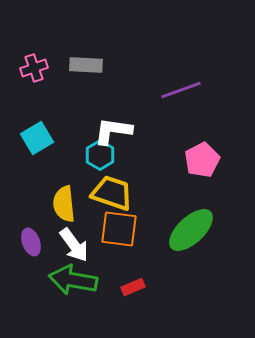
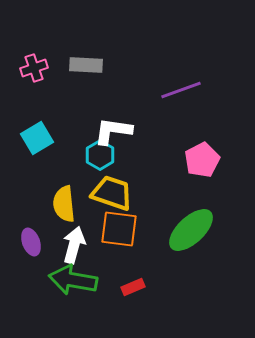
white arrow: rotated 129 degrees counterclockwise
